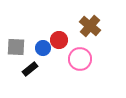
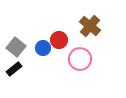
gray square: rotated 36 degrees clockwise
black rectangle: moved 16 px left
